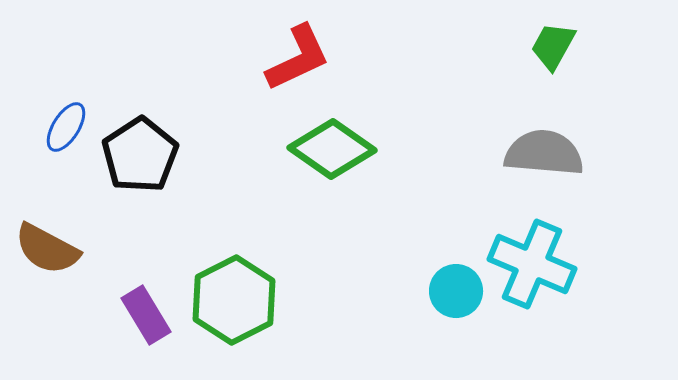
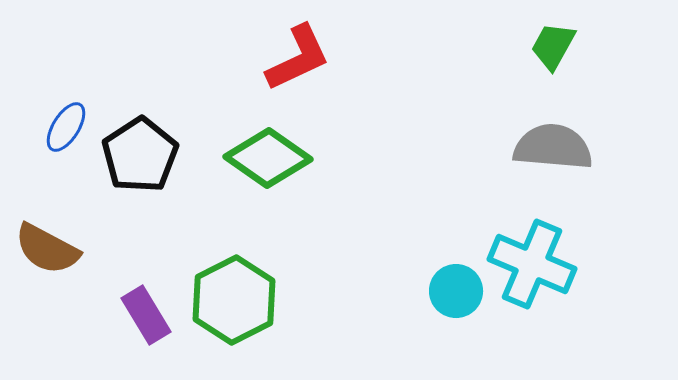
green diamond: moved 64 px left, 9 px down
gray semicircle: moved 9 px right, 6 px up
